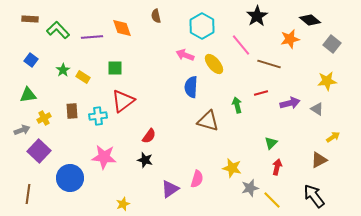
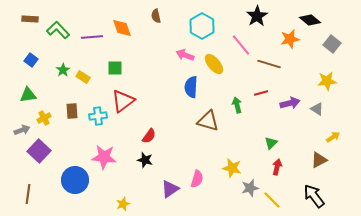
blue circle at (70, 178): moved 5 px right, 2 px down
